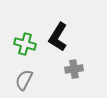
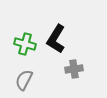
black L-shape: moved 2 px left, 2 px down
